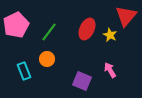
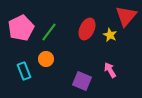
pink pentagon: moved 5 px right, 3 px down
orange circle: moved 1 px left
